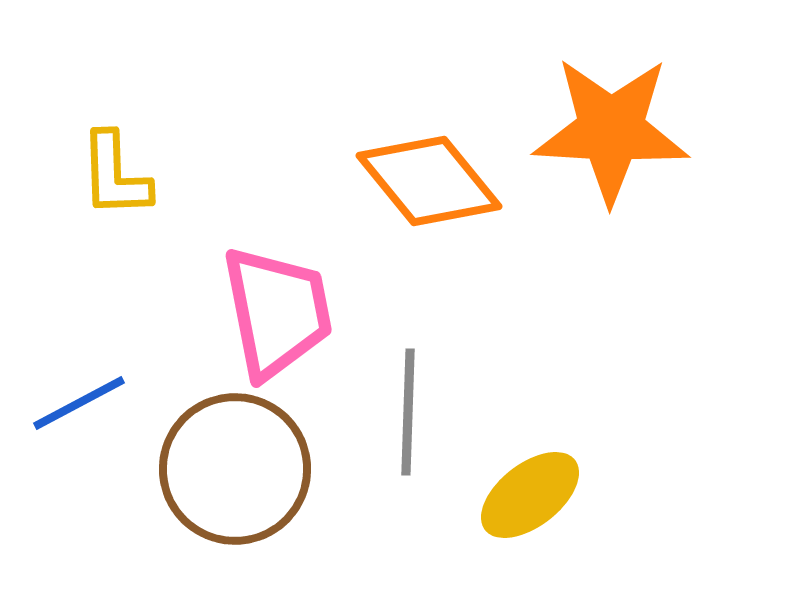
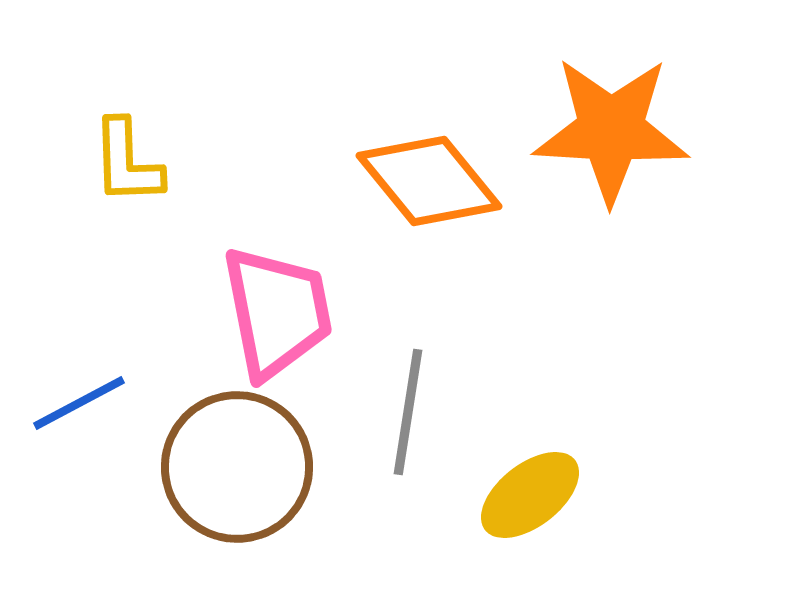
yellow L-shape: moved 12 px right, 13 px up
gray line: rotated 7 degrees clockwise
brown circle: moved 2 px right, 2 px up
